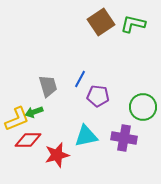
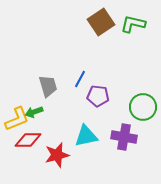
purple cross: moved 1 px up
